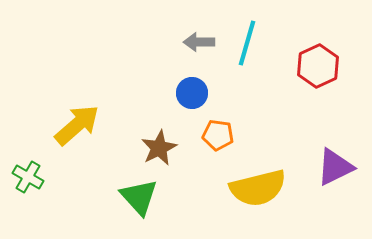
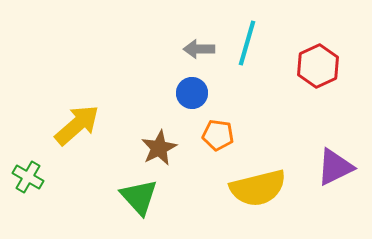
gray arrow: moved 7 px down
